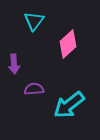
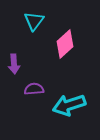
pink diamond: moved 3 px left
cyan arrow: rotated 20 degrees clockwise
